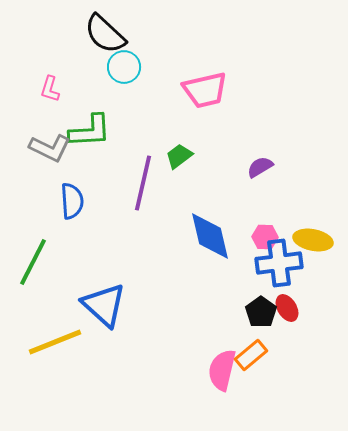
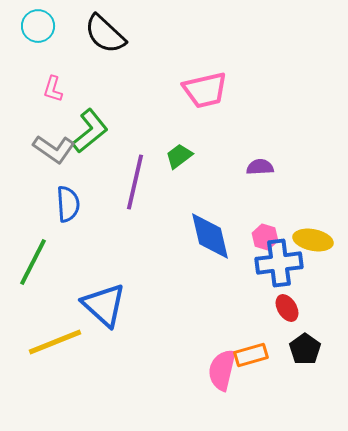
cyan circle: moved 86 px left, 41 px up
pink L-shape: moved 3 px right
green L-shape: rotated 36 degrees counterclockwise
gray L-shape: moved 4 px right, 1 px down; rotated 9 degrees clockwise
purple semicircle: rotated 28 degrees clockwise
purple line: moved 8 px left, 1 px up
blue semicircle: moved 4 px left, 3 px down
pink hexagon: rotated 15 degrees clockwise
black pentagon: moved 44 px right, 37 px down
orange rectangle: rotated 24 degrees clockwise
